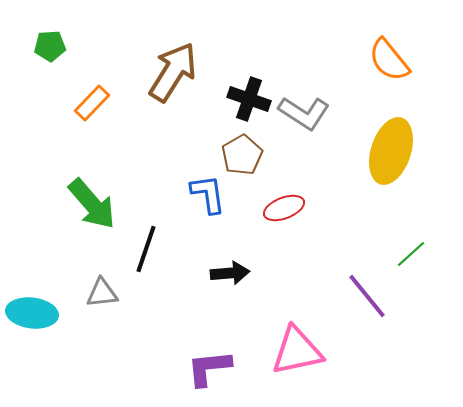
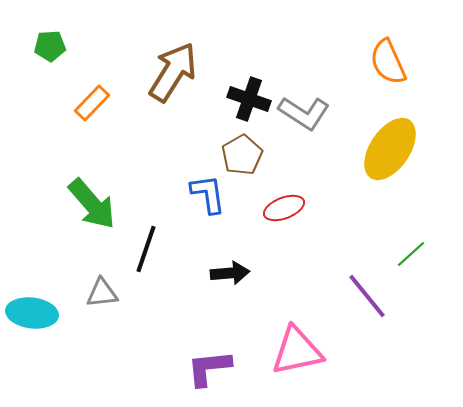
orange semicircle: moved 1 px left, 2 px down; rotated 15 degrees clockwise
yellow ellipse: moved 1 px left, 2 px up; rotated 16 degrees clockwise
